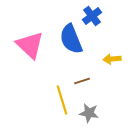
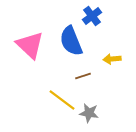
blue semicircle: moved 2 px down
brown line: moved 1 px right, 5 px up
yellow line: rotated 36 degrees counterclockwise
